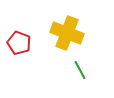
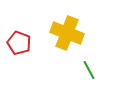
green line: moved 9 px right
